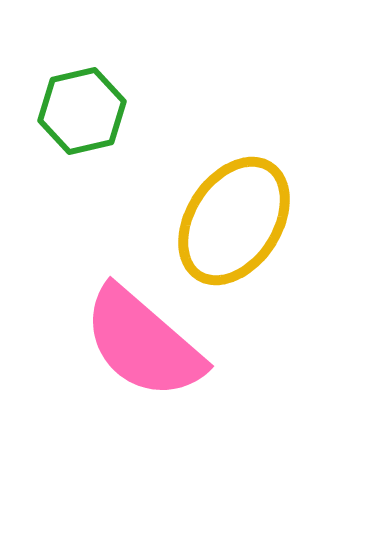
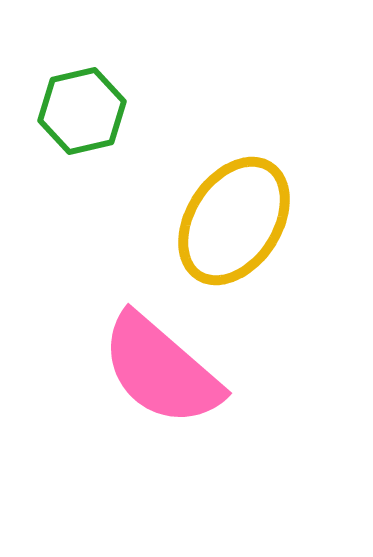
pink semicircle: moved 18 px right, 27 px down
